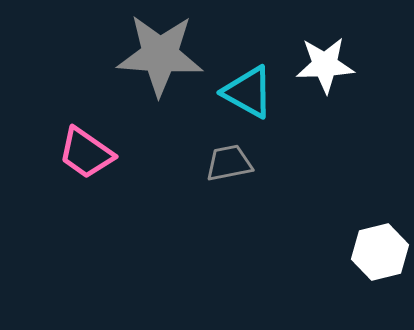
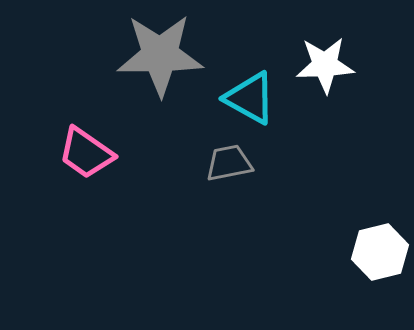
gray star: rotated 4 degrees counterclockwise
cyan triangle: moved 2 px right, 6 px down
